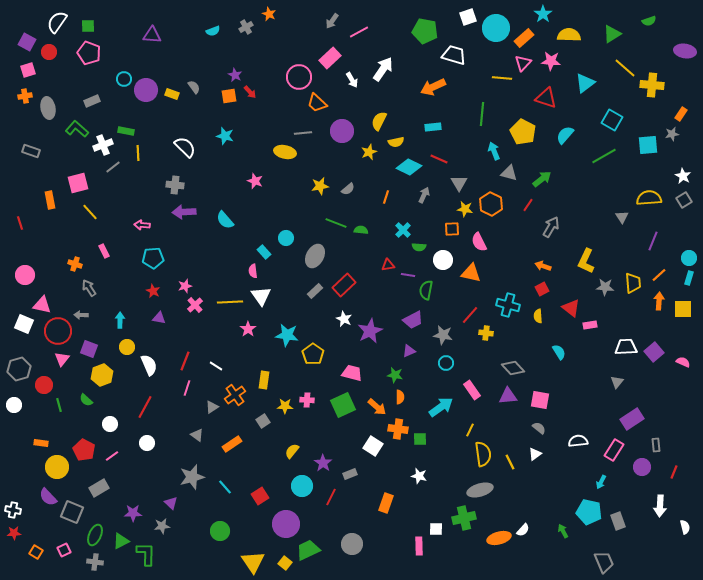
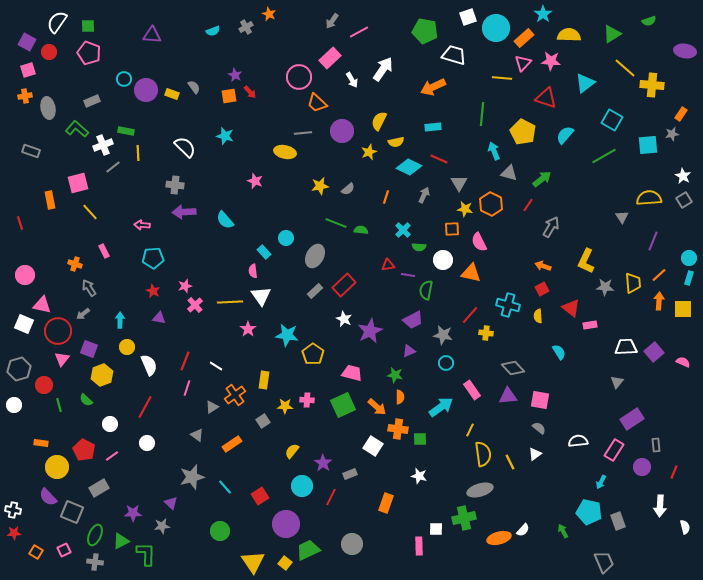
gray arrow at (81, 315): moved 2 px right, 1 px up; rotated 40 degrees counterclockwise
